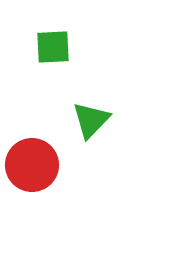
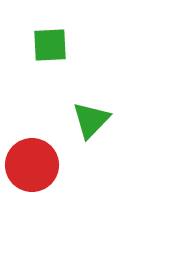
green square: moved 3 px left, 2 px up
